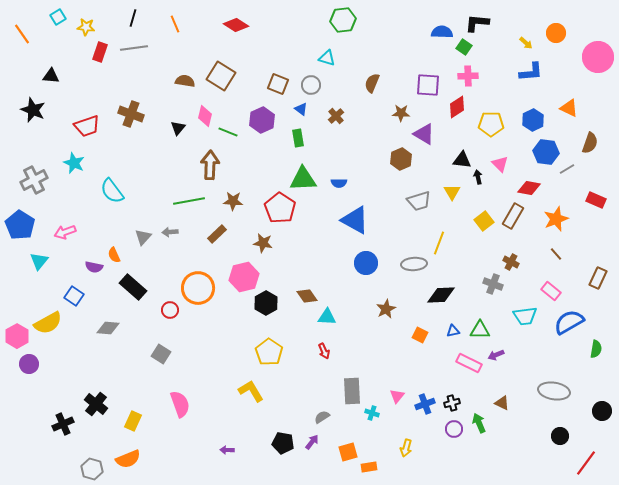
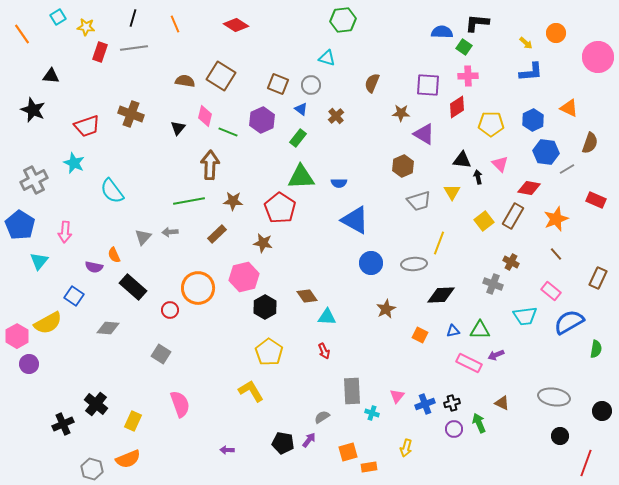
green rectangle at (298, 138): rotated 48 degrees clockwise
brown hexagon at (401, 159): moved 2 px right, 7 px down
green triangle at (303, 179): moved 2 px left, 2 px up
pink arrow at (65, 232): rotated 65 degrees counterclockwise
blue circle at (366, 263): moved 5 px right
black hexagon at (266, 303): moved 1 px left, 4 px down
gray ellipse at (554, 391): moved 6 px down
purple arrow at (312, 442): moved 3 px left, 2 px up
red line at (586, 463): rotated 16 degrees counterclockwise
